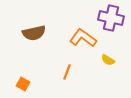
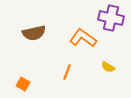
yellow semicircle: moved 7 px down
